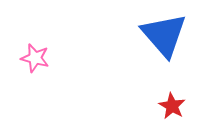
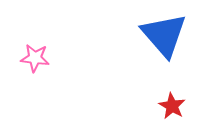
pink star: rotated 8 degrees counterclockwise
